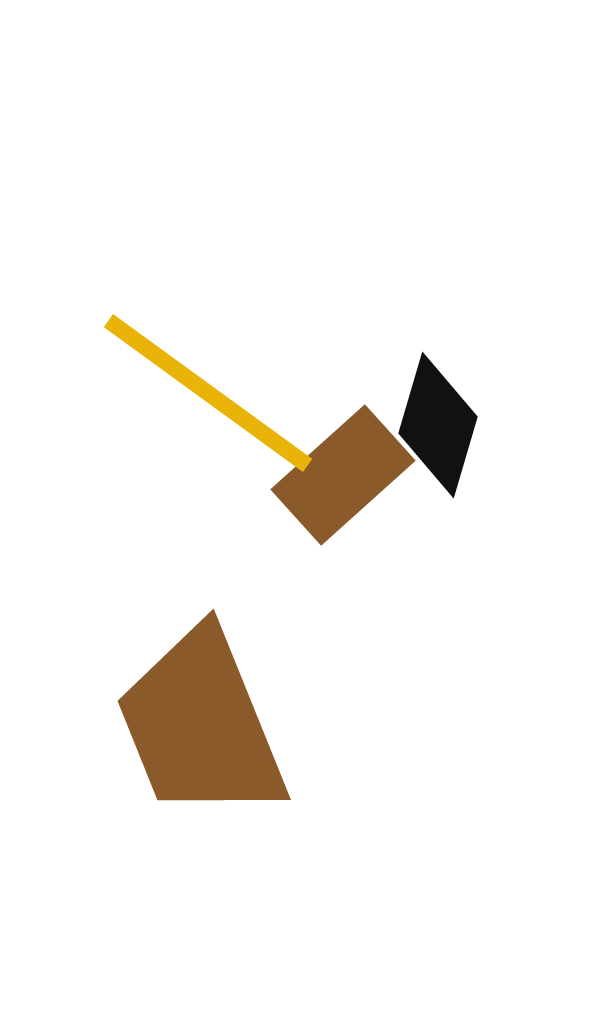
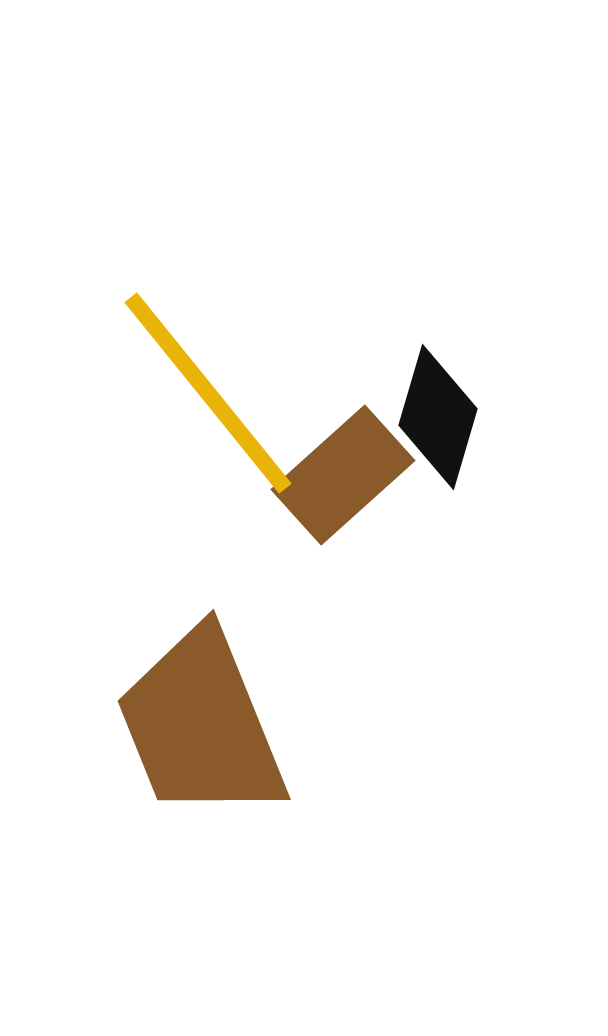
yellow line: rotated 15 degrees clockwise
black diamond: moved 8 px up
